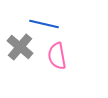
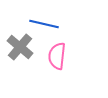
pink semicircle: rotated 16 degrees clockwise
